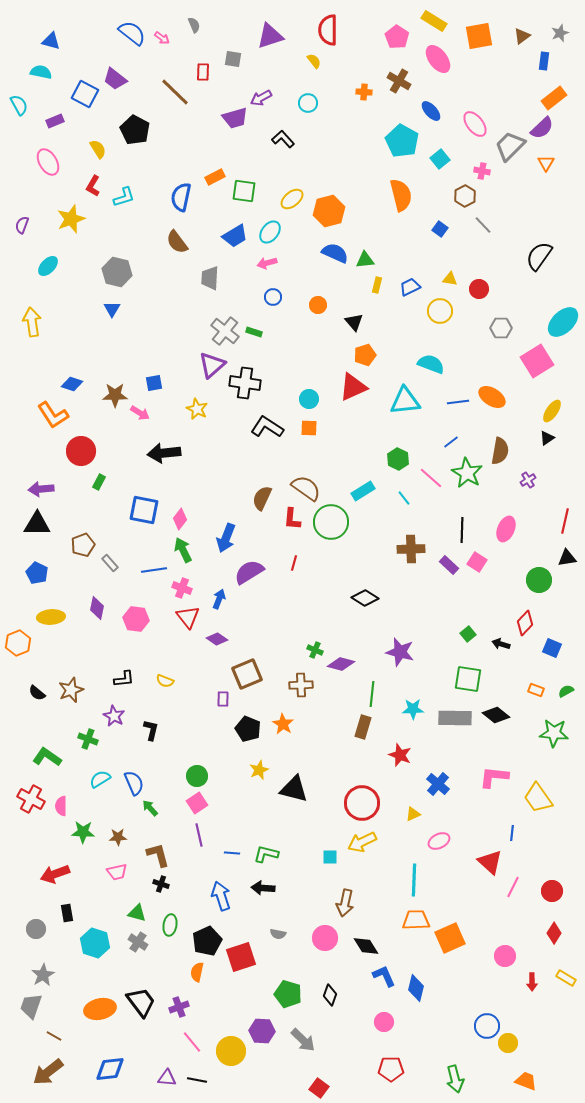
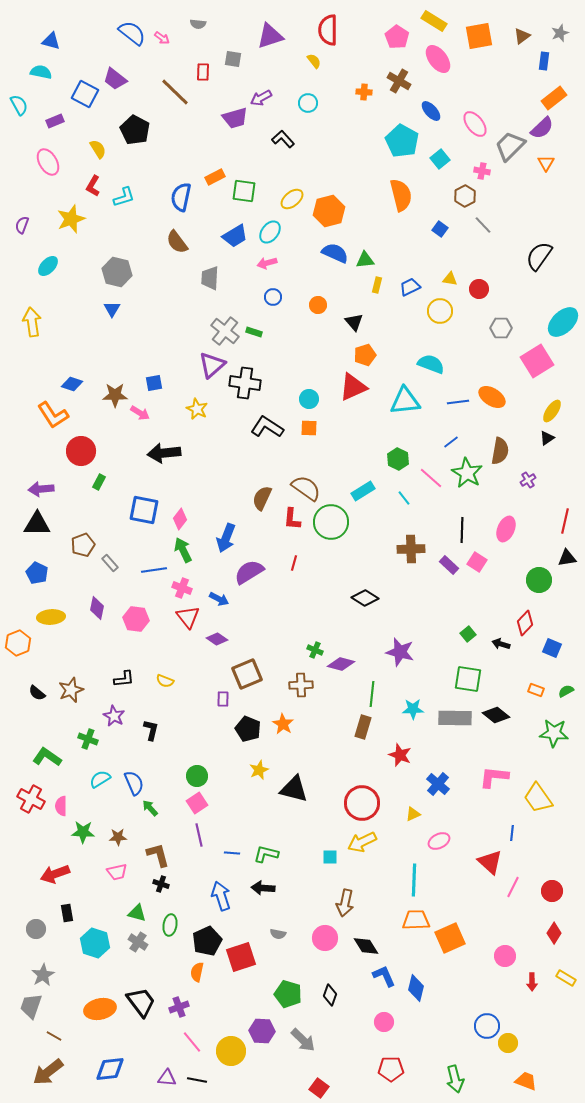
gray semicircle at (194, 25): moved 4 px right, 1 px up; rotated 119 degrees clockwise
blue arrow at (219, 599): rotated 96 degrees clockwise
